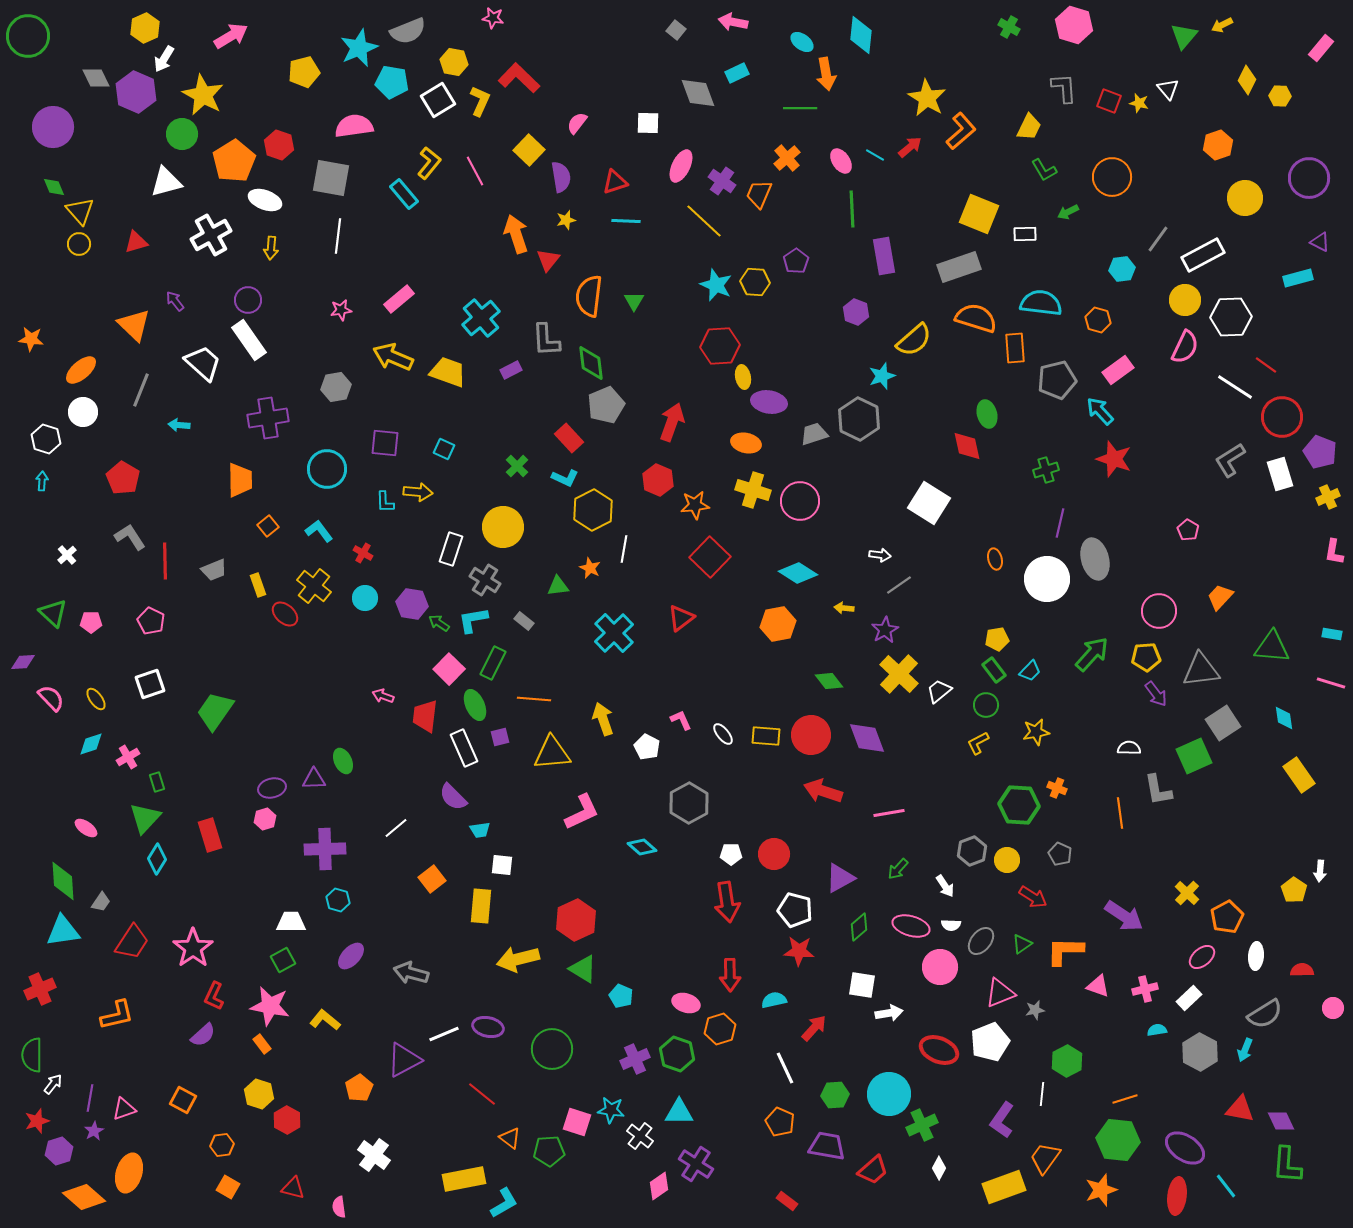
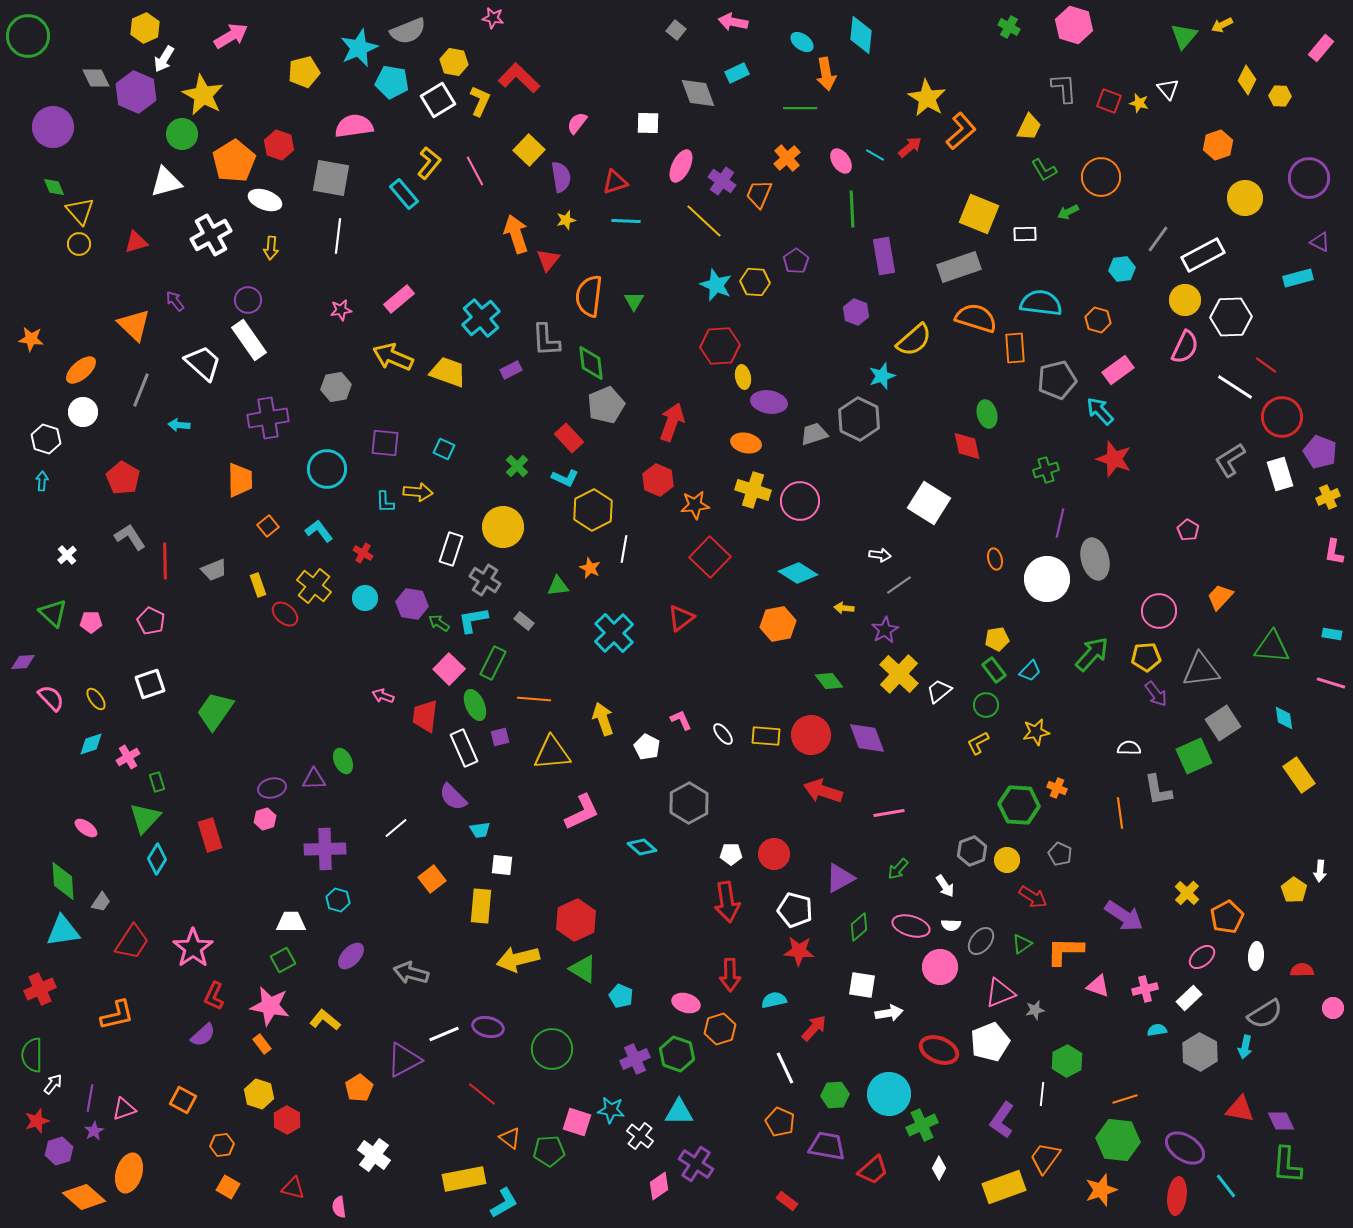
orange circle at (1112, 177): moved 11 px left
cyan arrow at (1245, 1050): moved 3 px up; rotated 10 degrees counterclockwise
